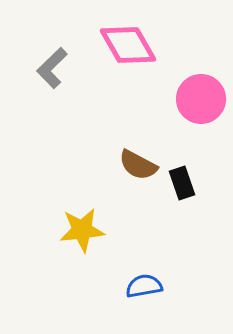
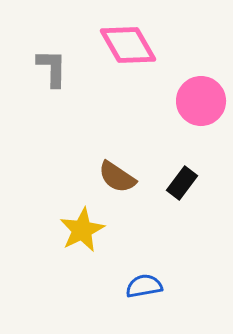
gray L-shape: rotated 135 degrees clockwise
pink circle: moved 2 px down
brown semicircle: moved 21 px left, 12 px down; rotated 6 degrees clockwise
black rectangle: rotated 56 degrees clockwise
yellow star: rotated 21 degrees counterclockwise
